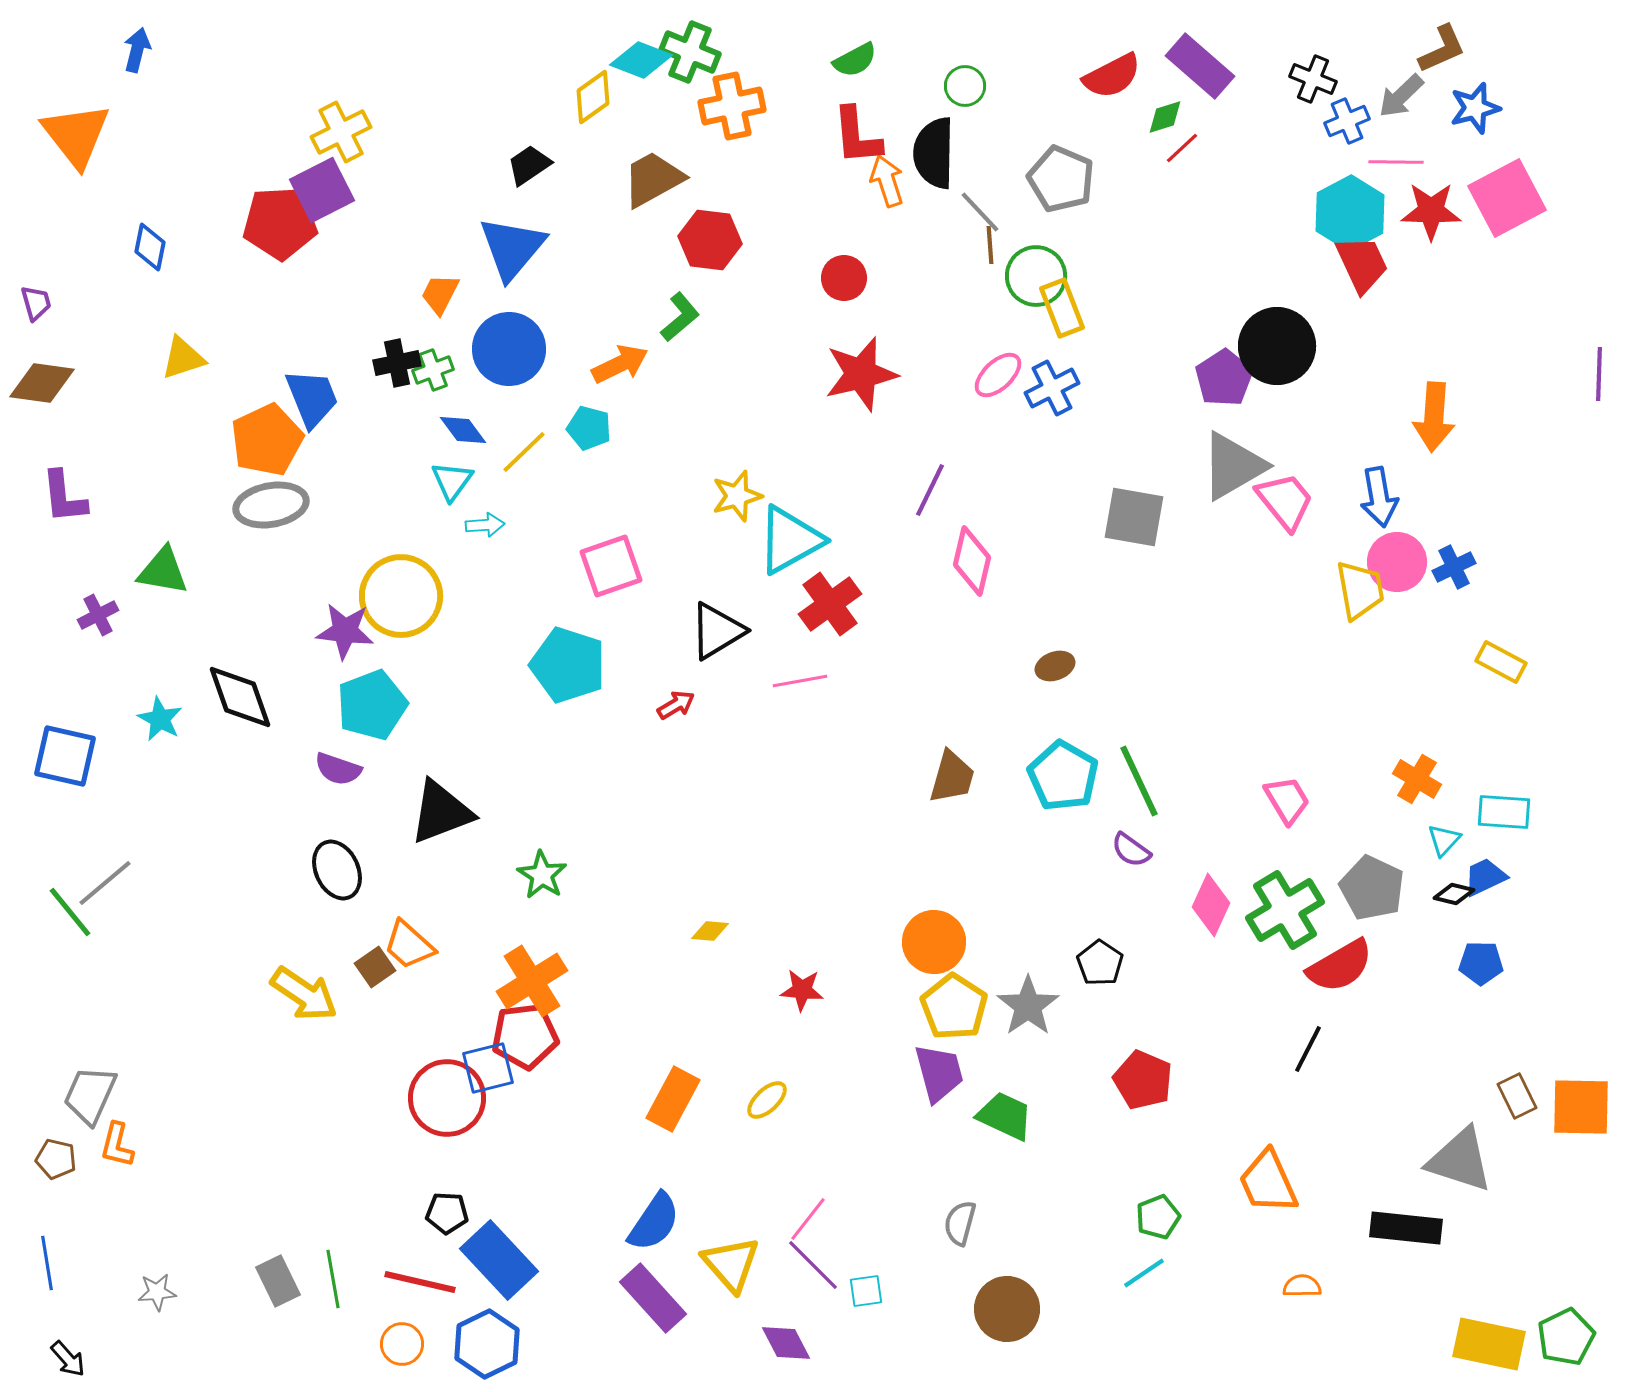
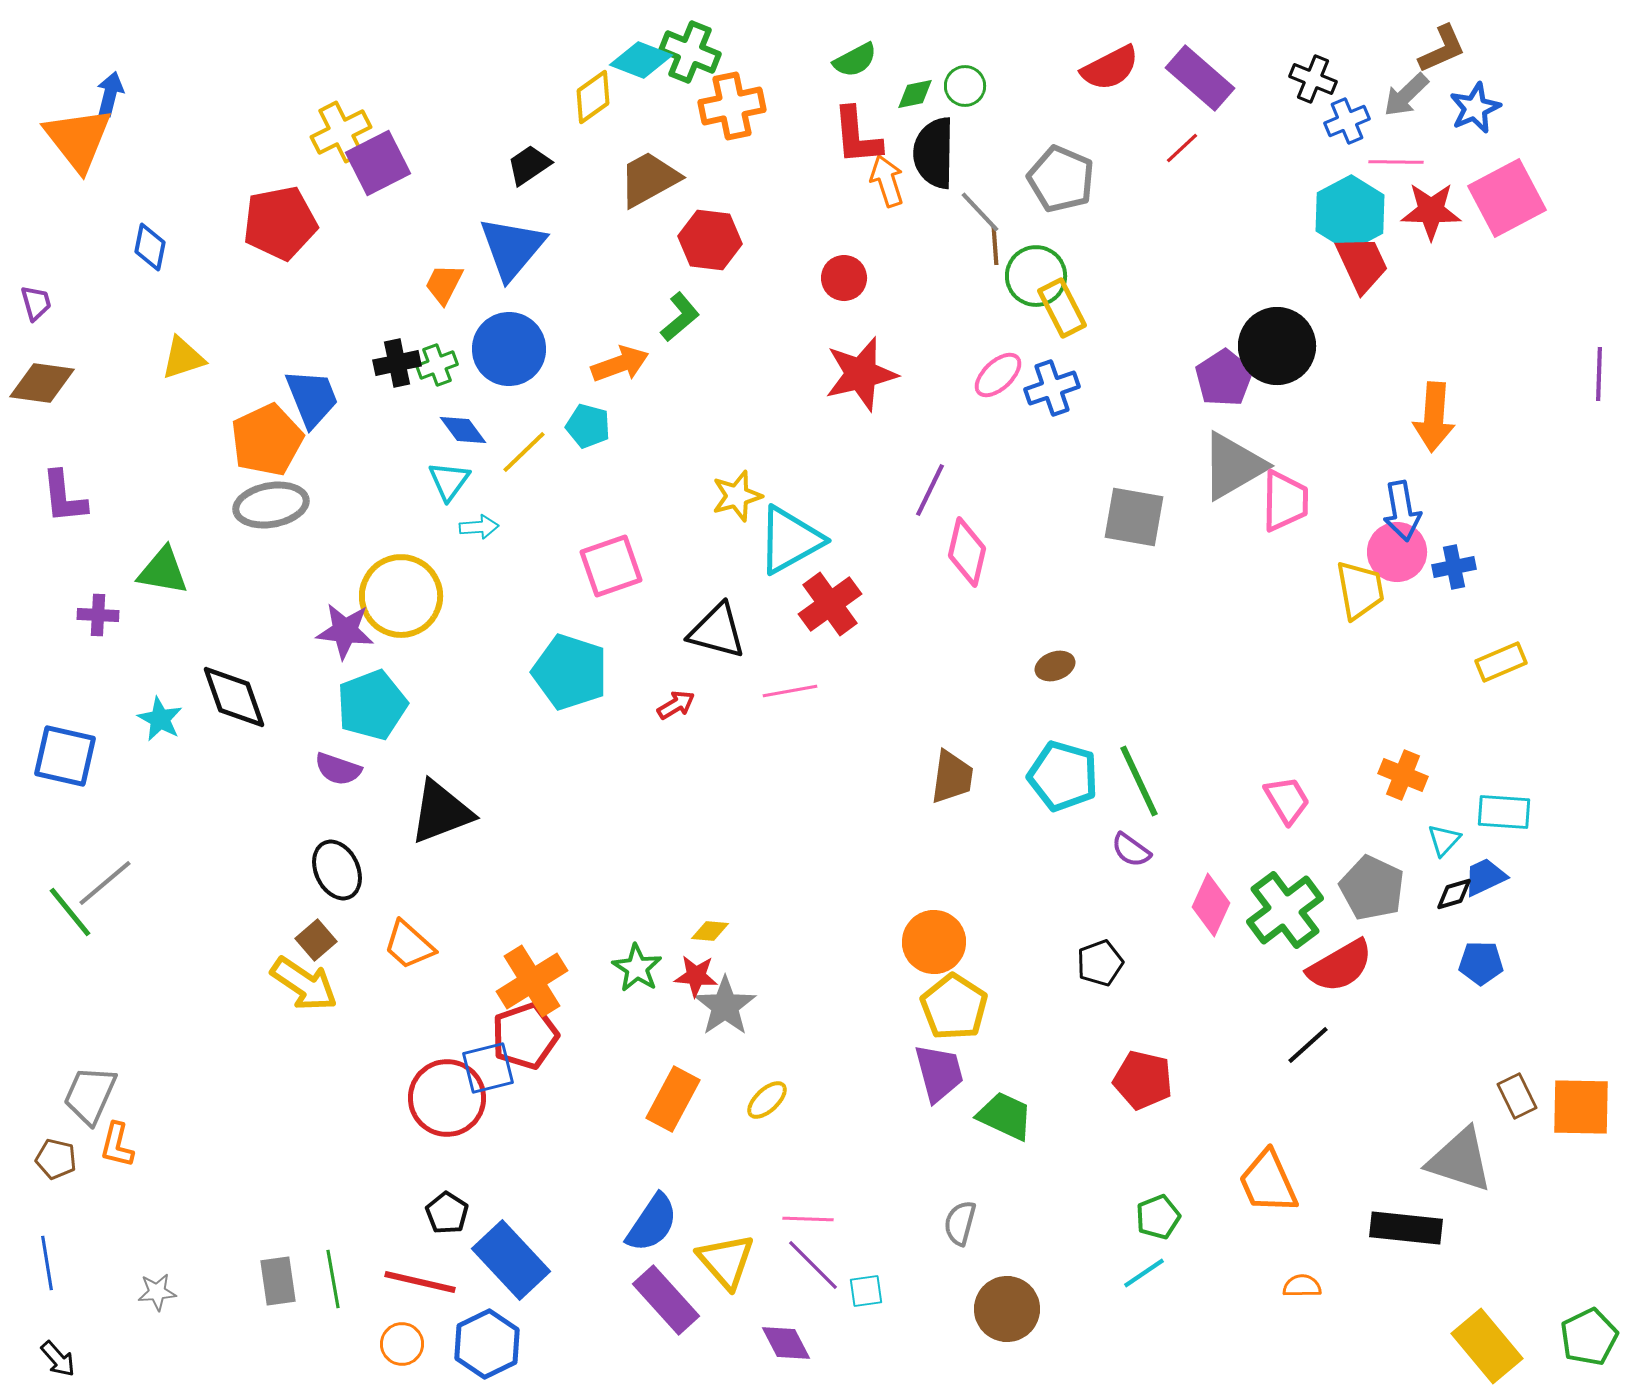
blue arrow at (137, 50): moved 27 px left, 44 px down
purple rectangle at (1200, 66): moved 12 px down
red semicircle at (1112, 76): moved 2 px left, 8 px up
gray arrow at (1401, 96): moved 5 px right, 1 px up
blue star at (1475, 108): rotated 9 degrees counterclockwise
green diamond at (1165, 117): moved 250 px left, 23 px up; rotated 6 degrees clockwise
orange triangle at (76, 135): moved 2 px right, 4 px down
brown trapezoid at (653, 179): moved 4 px left
purple square at (322, 190): moved 56 px right, 27 px up
red pentagon at (280, 223): rotated 8 degrees counterclockwise
brown line at (990, 245): moved 5 px right, 1 px down
orange trapezoid at (440, 294): moved 4 px right, 10 px up
yellow rectangle at (1062, 308): rotated 6 degrees counterclockwise
orange arrow at (620, 364): rotated 6 degrees clockwise
green cross at (433, 370): moved 4 px right, 5 px up
blue cross at (1052, 388): rotated 8 degrees clockwise
cyan pentagon at (589, 428): moved 1 px left, 2 px up
cyan triangle at (452, 481): moved 3 px left
blue arrow at (1379, 497): moved 23 px right, 14 px down
pink trapezoid at (1285, 501): rotated 40 degrees clockwise
cyan arrow at (485, 525): moved 6 px left, 2 px down
pink diamond at (972, 561): moved 5 px left, 9 px up
pink circle at (1397, 562): moved 10 px up
blue cross at (1454, 567): rotated 15 degrees clockwise
purple cross at (98, 615): rotated 30 degrees clockwise
black triangle at (717, 631): rotated 46 degrees clockwise
yellow rectangle at (1501, 662): rotated 51 degrees counterclockwise
cyan pentagon at (568, 665): moved 2 px right, 7 px down
pink line at (800, 681): moved 10 px left, 10 px down
black diamond at (240, 697): moved 6 px left
cyan pentagon at (1063, 776): rotated 14 degrees counterclockwise
brown trapezoid at (952, 777): rotated 8 degrees counterclockwise
orange cross at (1417, 779): moved 14 px left, 4 px up; rotated 9 degrees counterclockwise
green star at (542, 875): moved 95 px right, 93 px down
black diamond at (1454, 894): rotated 30 degrees counterclockwise
green cross at (1285, 910): rotated 6 degrees counterclockwise
black pentagon at (1100, 963): rotated 18 degrees clockwise
brown square at (375, 967): moved 59 px left, 27 px up; rotated 6 degrees counterclockwise
red star at (802, 990): moved 106 px left, 14 px up
yellow arrow at (304, 994): moved 10 px up
gray star at (1028, 1006): moved 303 px left
red pentagon at (525, 1036): rotated 12 degrees counterclockwise
black line at (1308, 1049): moved 4 px up; rotated 21 degrees clockwise
red pentagon at (1143, 1080): rotated 10 degrees counterclockwise
black pentagon at (447, 1213): rotated 30 degrees clockwise
pink line at (808, 1219): rotated 54 degrees clockwise
blue semicircle at (654, 1222): moved 2 px left, 1 px down
blue rectangle at (499, 1260): moved 12 px right
yellow triangle at (731, 1264): moved 5 px left, 3 px up
gray rectangle at (278, 1281): rotated 18 degrees clockwise
purple rectangle at (653, 1298): moved 13 px right, 2 px down
green pentagon at (1566, 1337): moved 23 px right
yellow rectangle at (1489, 1344): moved 2 px left, 2 px down; rotated 38 degrees clockwise
black arrow at (68, 1359): moved 10 px left
